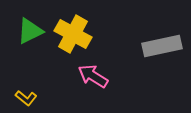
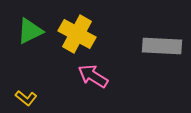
yellow cross: moved 4 px right
gray rectangle: rotated 15 degrees clockwise
